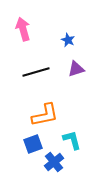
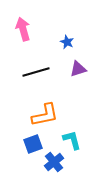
blue star: moved 1 px left, 2 px down
purple triangle: moved 2 px right
